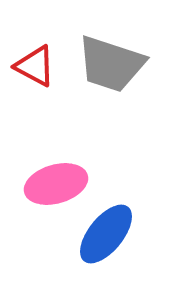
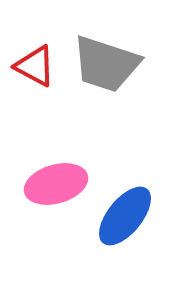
gray trapezoid: moved 5 px left
blue ellipse: moved 19 px right, 18 px up
